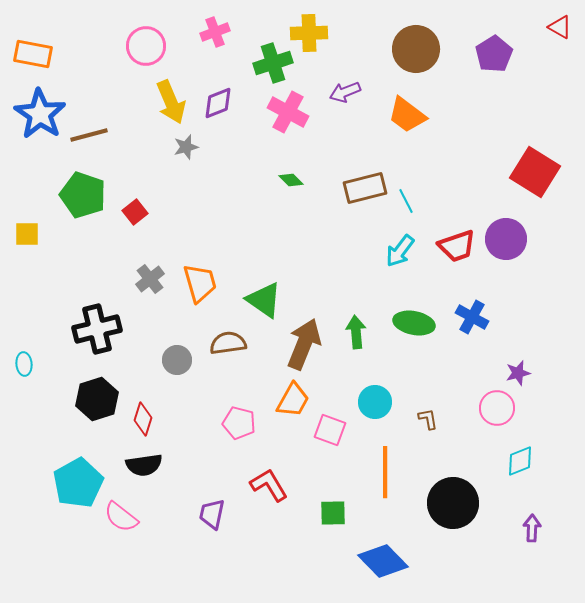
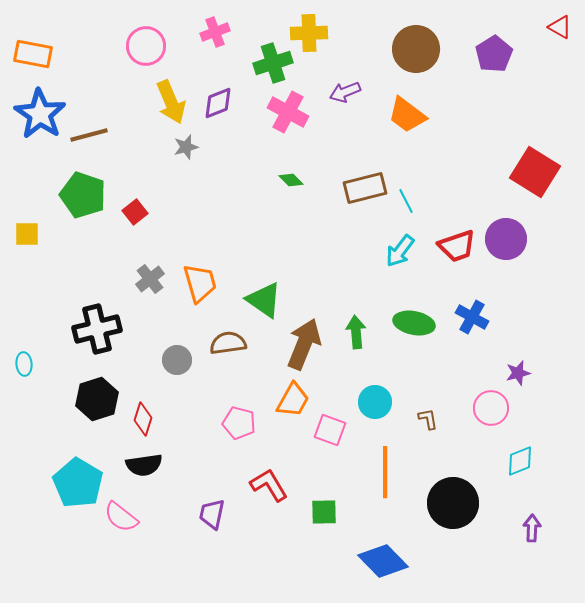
pink circle at (497, 408): moved 6 px left
cyan pentagon at (78, 483): rotated 12 degrees counterclockwise
green square at (333, 513): moved 9 px left, 1 px up
